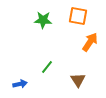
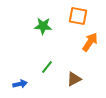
green star: moved 6 px down
brown triangle: moved 4 px left, 1 px up; rotated 35 degrees clockwise
